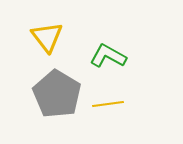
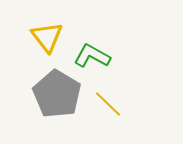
green L-shape: moved 16 px left
yellow line: rotated 52 degrees clockwise
